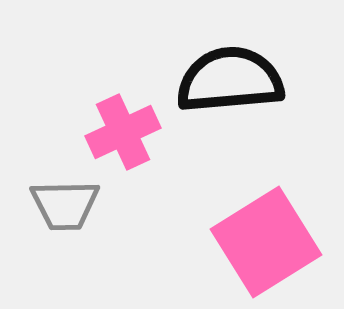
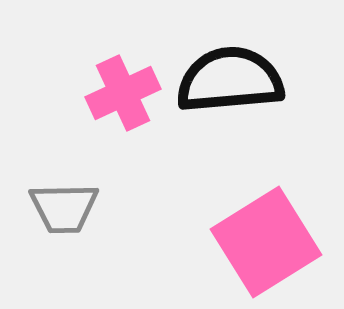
pink cross: moved 39 px up
gray trapezoid: moved 1 px left, 3 px down
